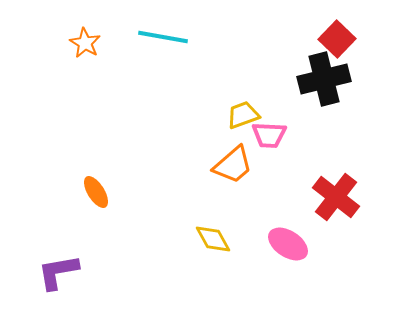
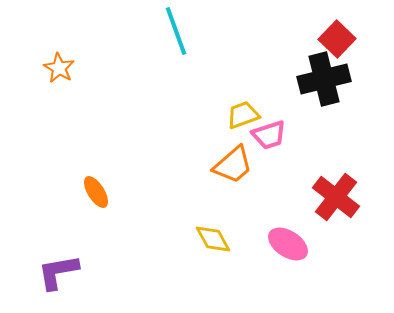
cyan line: moved 13 px right, 6 px up; rotated 60 degrees clockwise
orange star: moved 26 px left, 25 px down
pink trapezoid: rotated 21 degrees counterclockwise
